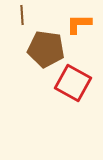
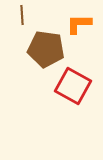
red square: moved 3 px down
